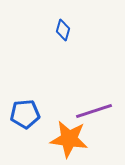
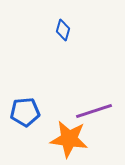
blue pentagon: moved 2 px up
